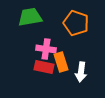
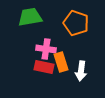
white arrow: moved 1 px up
